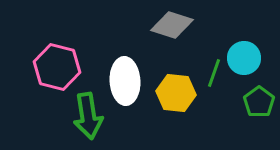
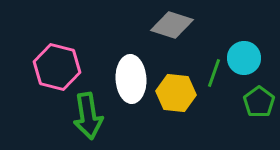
white ellipse: moved 6 px right, 2 px up
